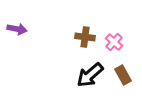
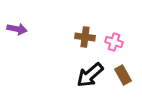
pink cross: rotated 24 degrees counterclockwise
